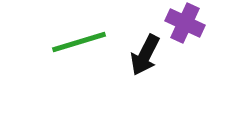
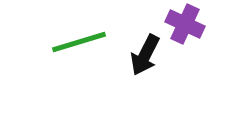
purple cross: moved 1 px down
